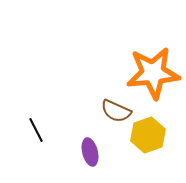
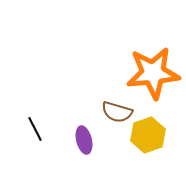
brown semicircle: moved 1 px right, 1 px down; rotated 8 degrees counterclockwise
black line: moved 1 px left, 1 px up
purple ellipse: moved 6 px left, 12 px up
